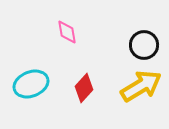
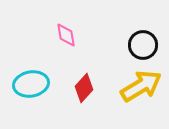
pink diamond: moved 1 px left, 3 px down
black circle: moved 1 px left
cyan ellipse: rotated 12 degrees clockwise
